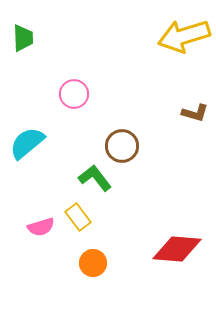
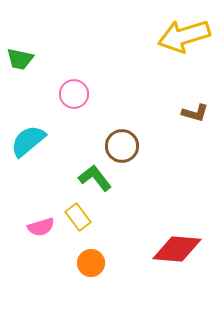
green trapezoid: moved 3 px left, 21 px down; rotated 104 degrees clockwise
cyan semicircle: moved 1 px right, 2 px up
orange circle: moved 2 px left
